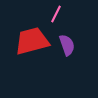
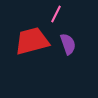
purple semicircle: moved 1 px right, 1 px up
